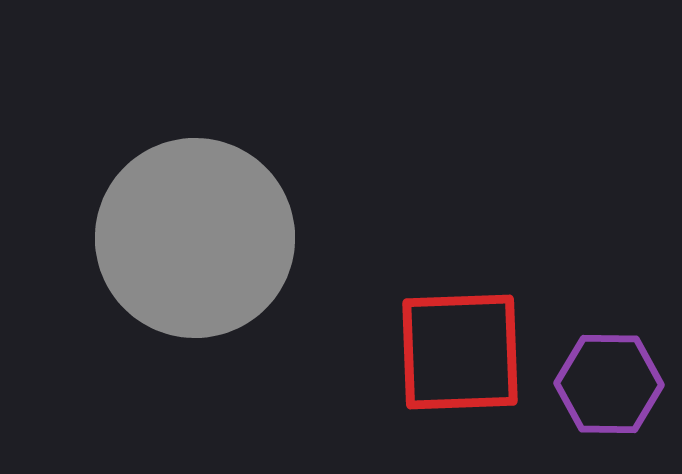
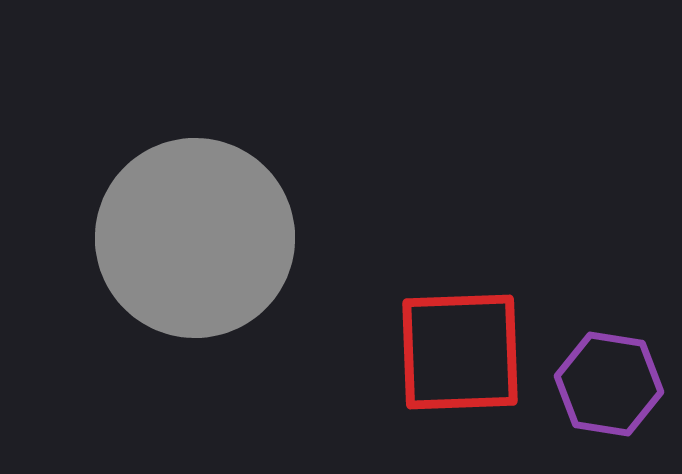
purple hexagon: rotated 8 degrees clockwise
